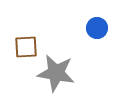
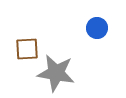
brown square: moved 1 px right, 2 px down
